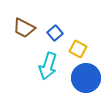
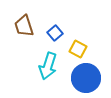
brown trapezoid: moved 2 px up; rotated 45 degrees clockwise
